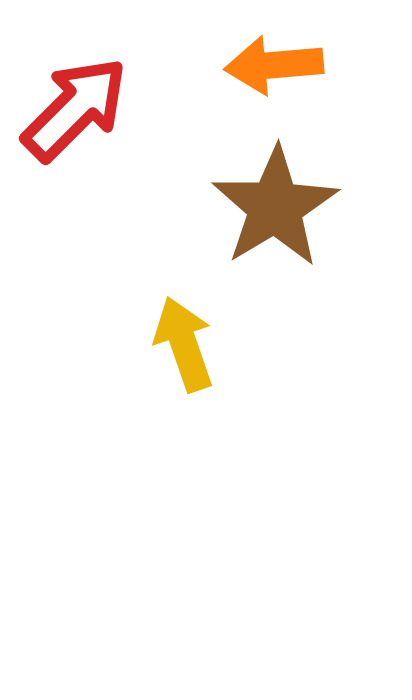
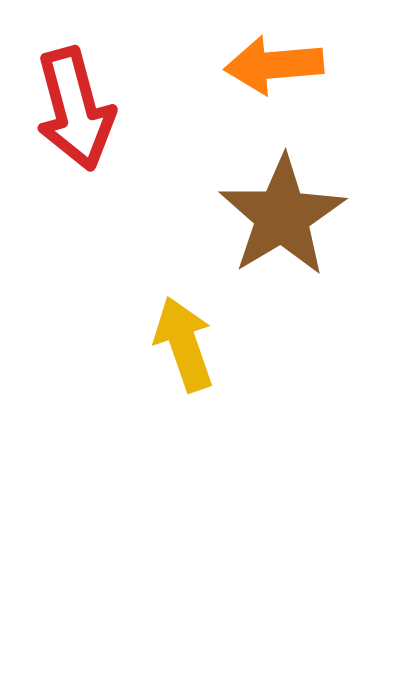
red arrow: rotated 120 degrees clockwise
brown star: moved 7 px right, 9 px down
